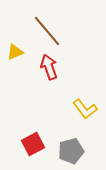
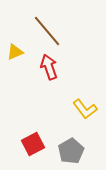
gray pentagon: rotated 15 degrees counterclockwise
